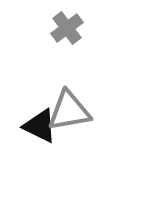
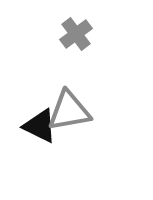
gray cross: moved 9 px right, 6 px down
